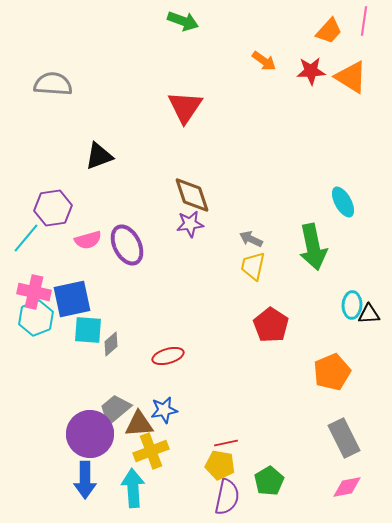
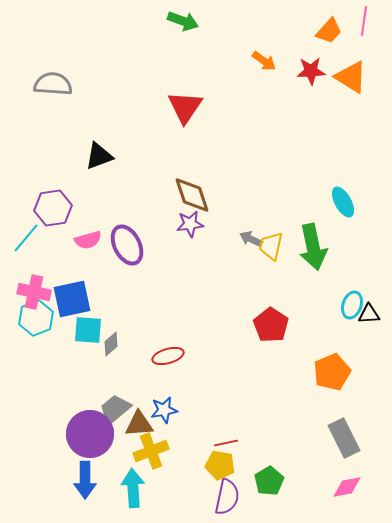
yellow trapezoid at (253, 266): moved 18 px right, 20 px up
cyan ellipse at (352, 305): rotated 16 degrees clockwise
